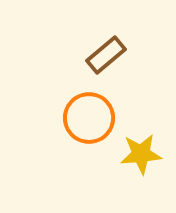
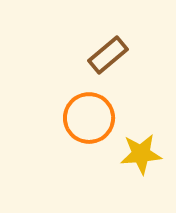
brown rectangle: moved 2 px right
